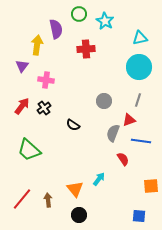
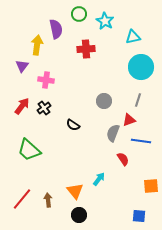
cyan triangle: moved 7 px left, 1 px up
cyan circle: moved 2 px right
orange triangle: moved 2 px down
